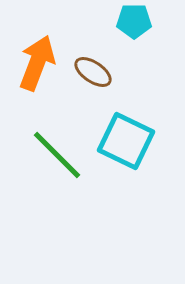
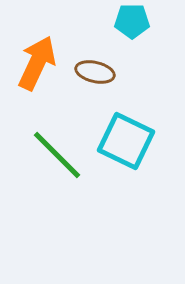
cyan pentagon: moved 2 px left
orange arrow: rotated 4 degrees clockwise
brown ellipse: moved 2 px right; rotated 21 degrees counterclockwise
